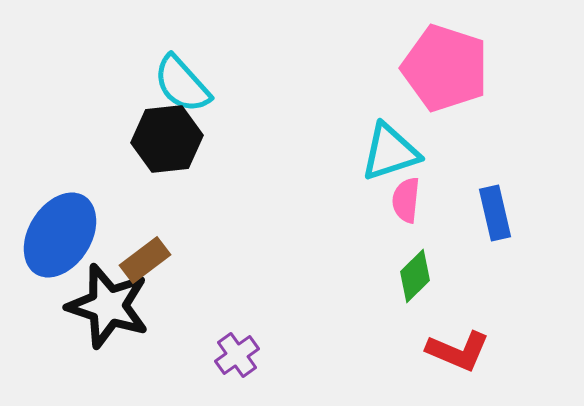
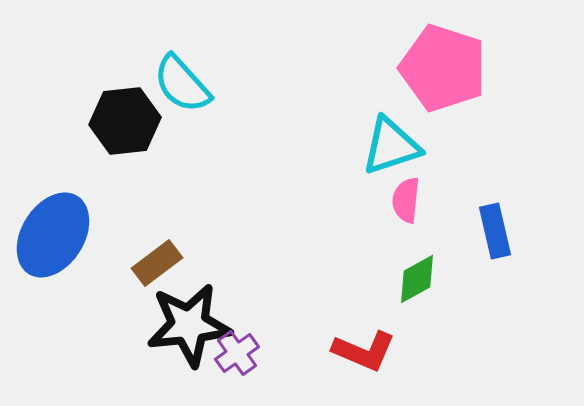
pink pentagon: moved 2 px left
black hexagon: moved 42 px left, 18 px up
cyan triangle: moved 1 px right, 6 px up
blue rectangle: moved 18 px down
blue ellipse: moved 7 px left
brown rectangle: moved 12 px right, 3 px down
green diamond: moved 2 px right, 3 px down; rotated 16 degrees clockwise
black star: moved 81 px right, 19 px down; rotated 24 degrees counterclockwise
red L-shape: moved 94 px left
purple cross: moved 2 px up
